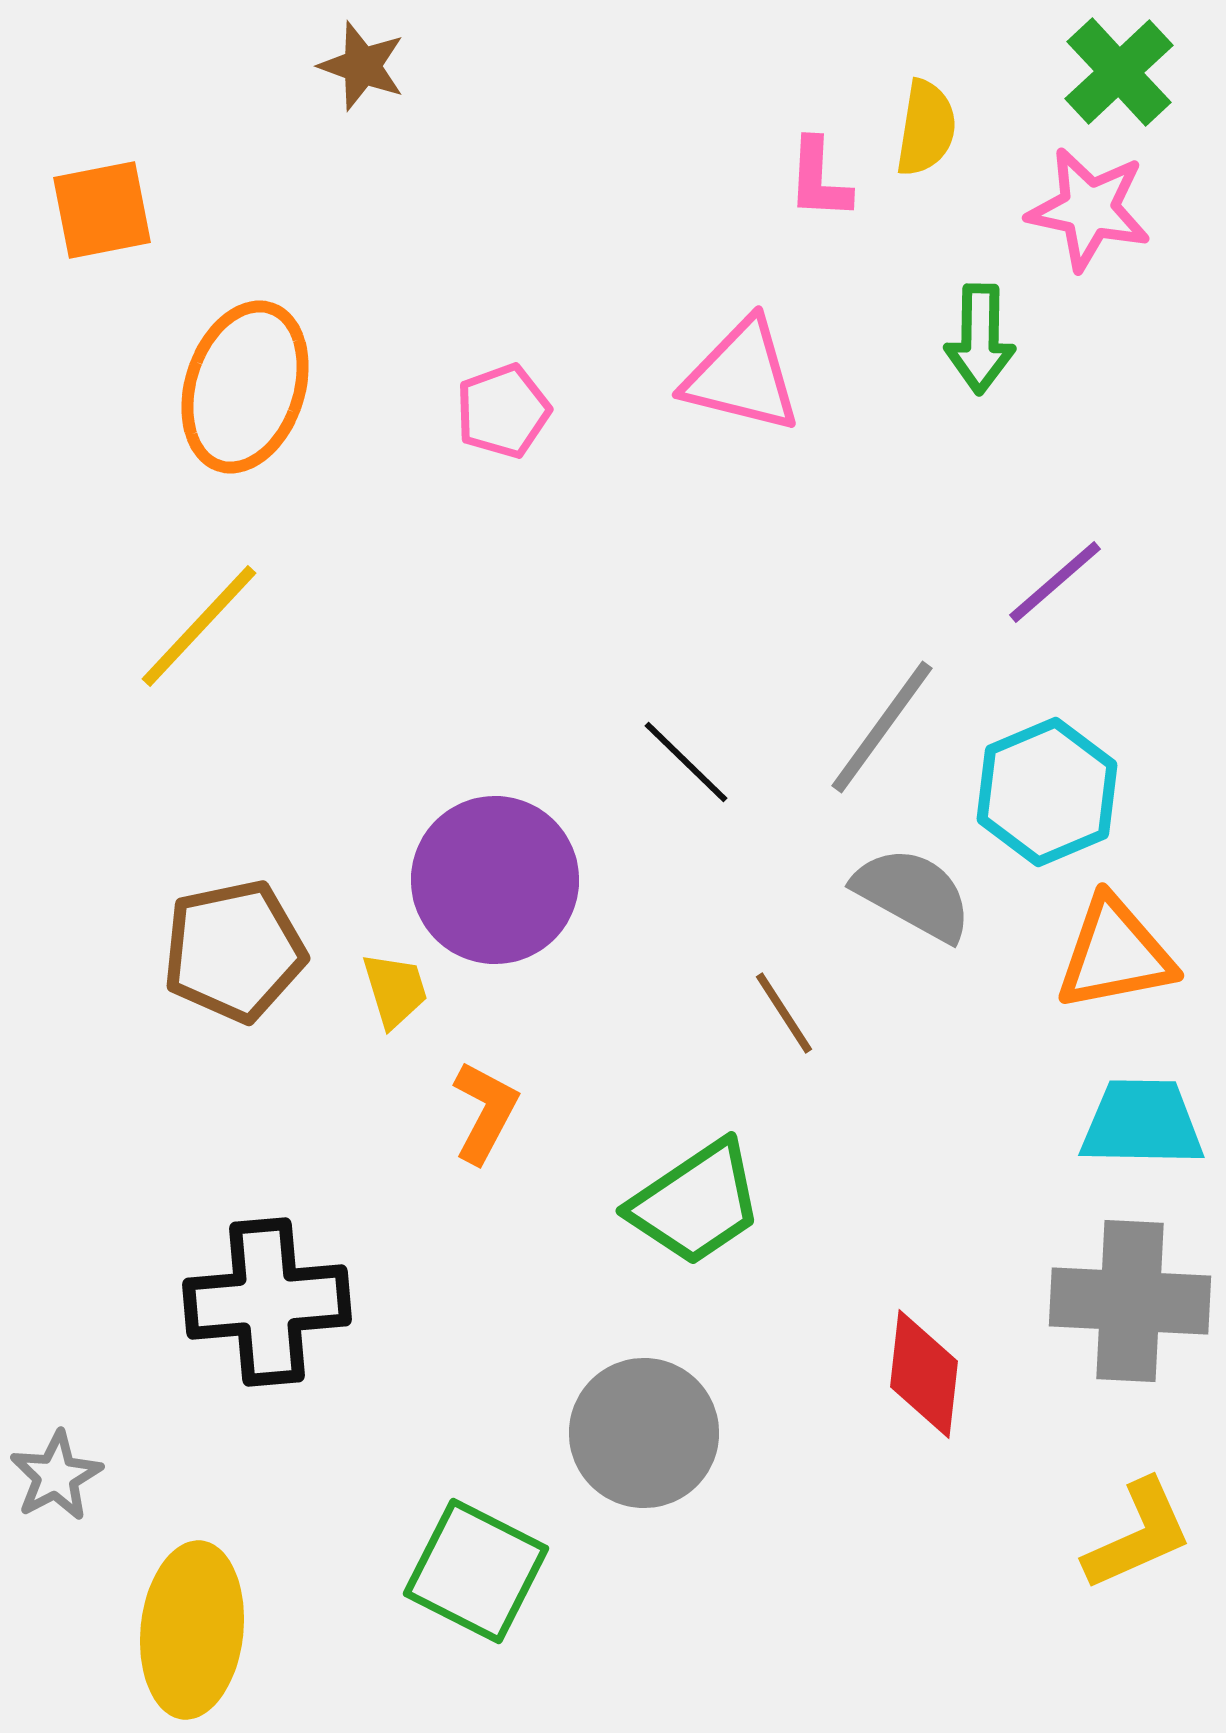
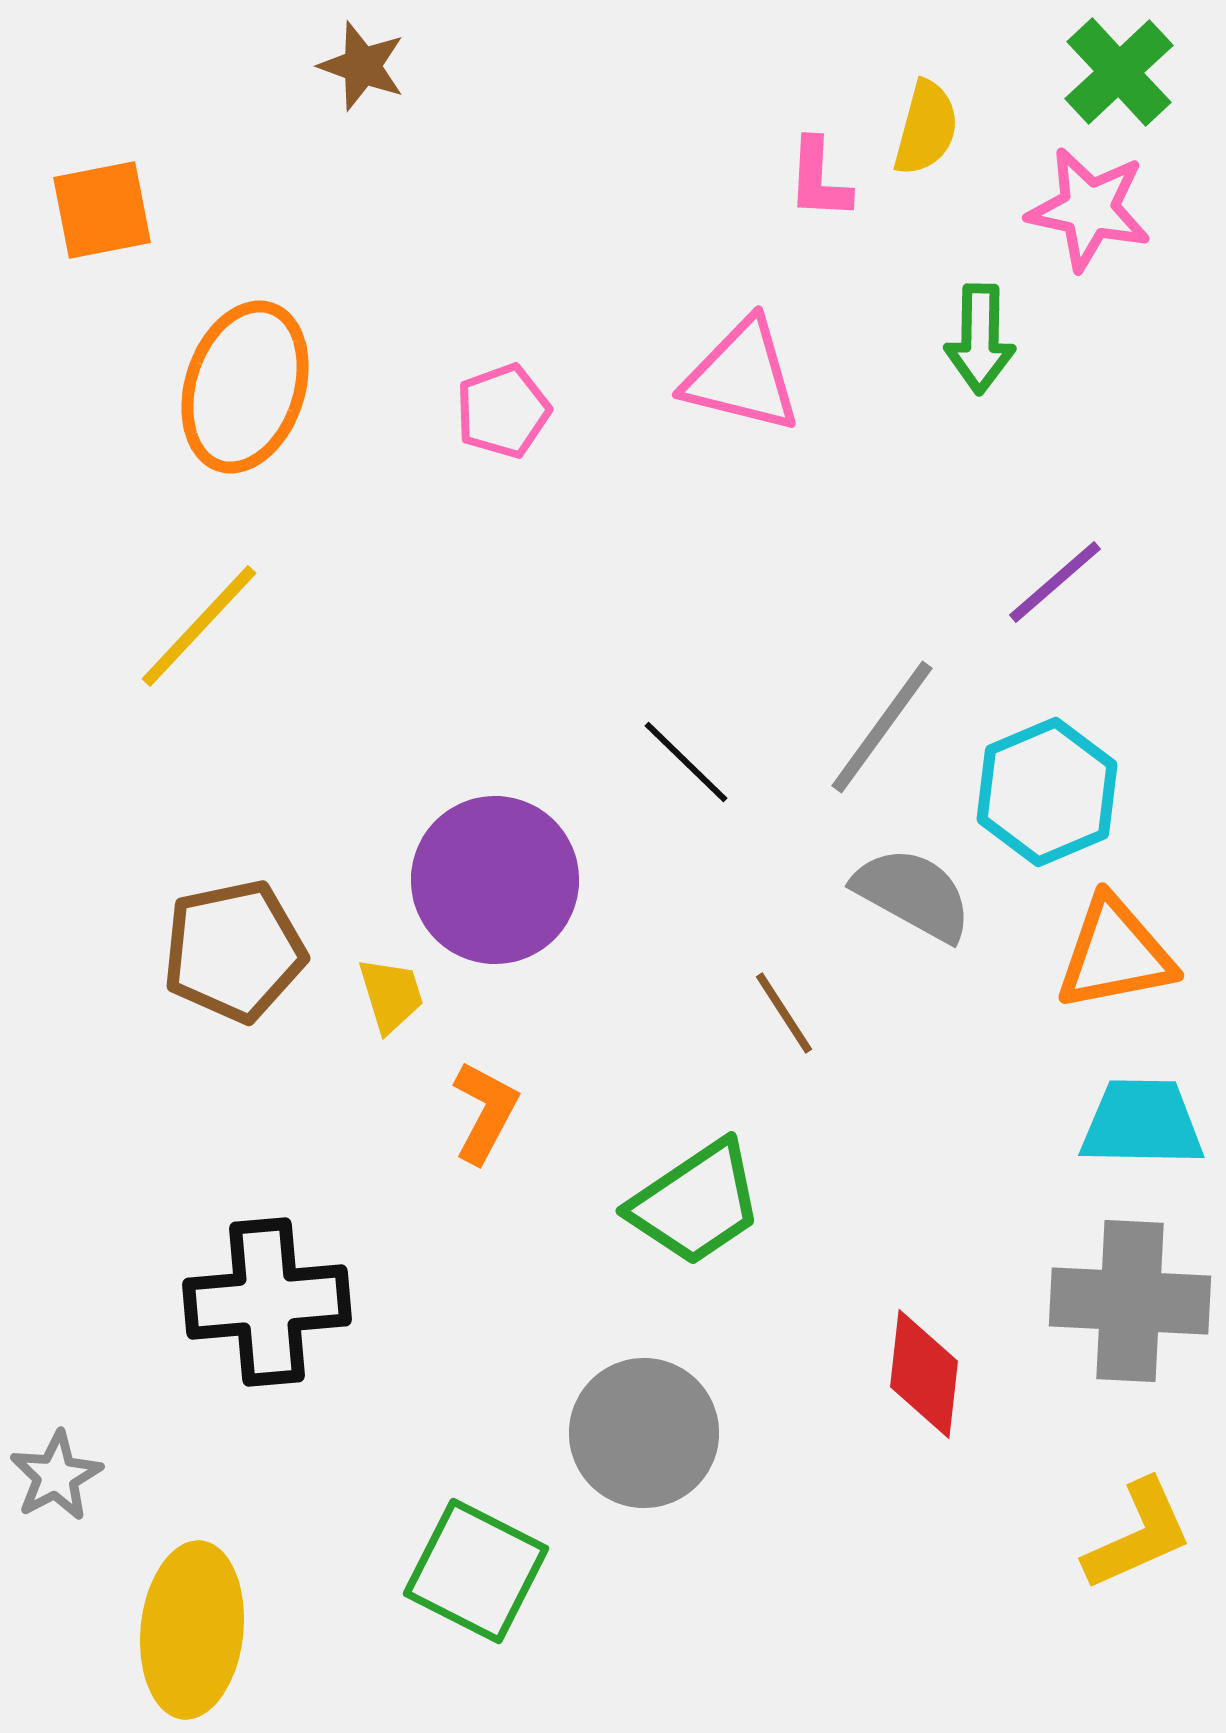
yellow semicircle: rotated 6 degrees clockwise
yellow trapezoid: moved 4 px left, 5 px down
